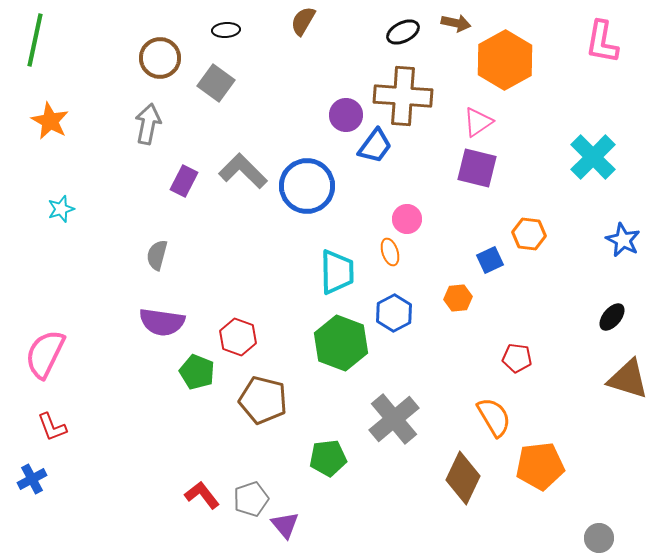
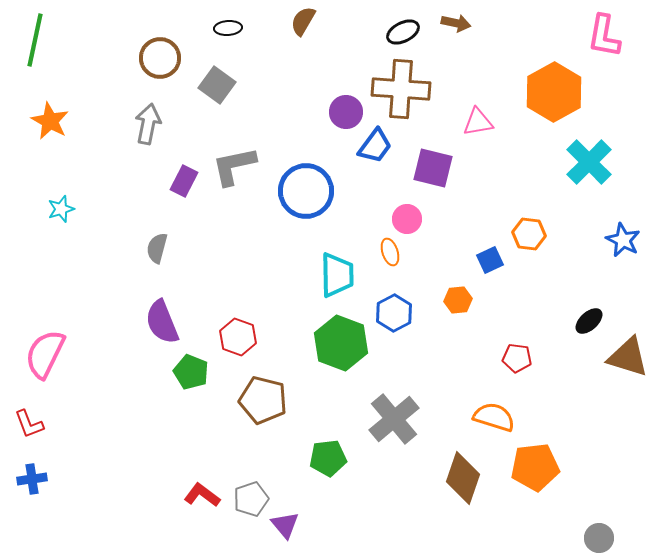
black ellipse at (226, 30): moved 2 px right, 2 px up
pink L-shape at (602, 42): moved 2 px right, 6 px up
orange hexagon at (505, 60): moved 49 px right, 32 px down
gray square at (216, 83): moved 1 px right, 2 px down
brown cross at (403, 96): moved 2 px left, 7 px up
purple circle at (346, 115): moved 3 px up
pink triangle at (478, 122): rotated 24 degrees clockwise
cyan cross at (593, 157): moved 4 px left, 5 px down
purple square at (477, 168): moved 44 px left
gray L-shape at (243, 171): moved 9 px left, 5 px up; rotated 57 degrees counterclockwise
blue circle at (307, 186): moved 1 px left, 5 px down
gray semicircle at (157, 255): moved 7 px up
cyan trapezoid at (337, 272): moved 3 px down
orange hexagon at (458, 298): moved 2 px down
black ellipse at (612, 317): moved 23 px left, 4 px down; rotated 8 degrees clockwise
purple semicircle at (162, 322): rotated 60 degrees clockwise
green pentagon at (197, 372): moved 6 px left
brown triangle at (628, 379): moved 22 px up
orange semicircle at (494, 417): rotated 42 degrees counterclockwise
red L-shape at (52, 427): moved 23 px left, 3 px up
orange pentagon at (540, 466): moved 5 px left, 1 px down
brown diamond at (463, 478): rotated 6 degrees counterclockwise
blue cross at (32, 479): rotated 20 degrees clockwise
red L-shape at (202, 495): rotated 15 degrees counterclockwise
